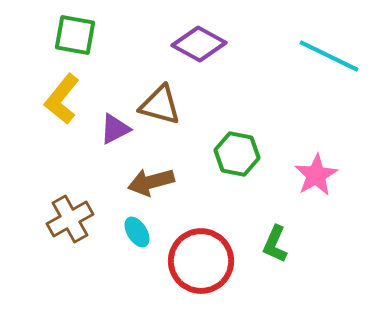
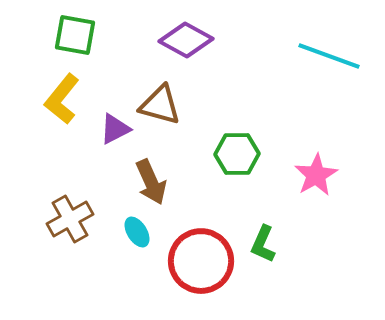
purple diamond: moved 13 px left, 4 px up
cyan line: rotated 6 degrees counterclockwise
green hexagon: rotated 12 degrees counterclockwise
brown arrow: rotated 99 degrees counterclockwise
green L-shape: moved 12 px left
